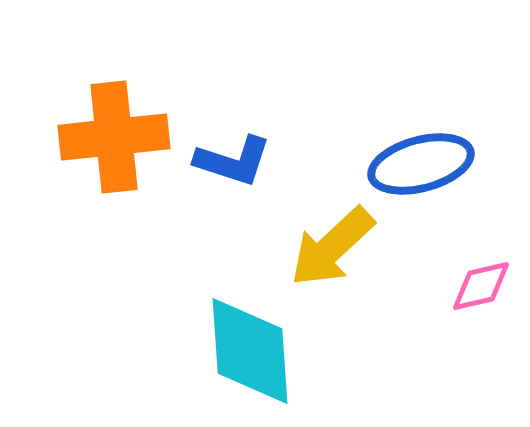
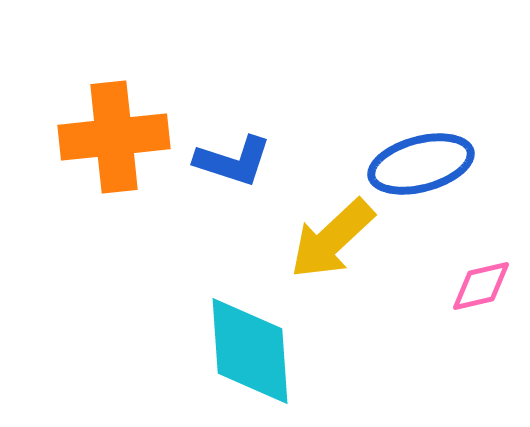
yellow arrow: moved 8 px up
